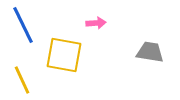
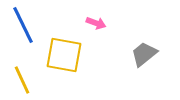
pink arrow: rotated 24 degrees clockwise
gray trapezoid: moved 6 px left, 2 px down; rotated 48 degrees counterclockwise
